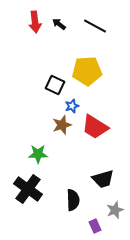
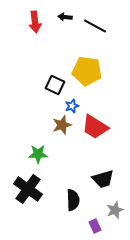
black arrow: moved 6 px right, 7 px up; rotated 32 degrees counterclockwise
yellow pentagon: rotated 12 degrees clockwise
